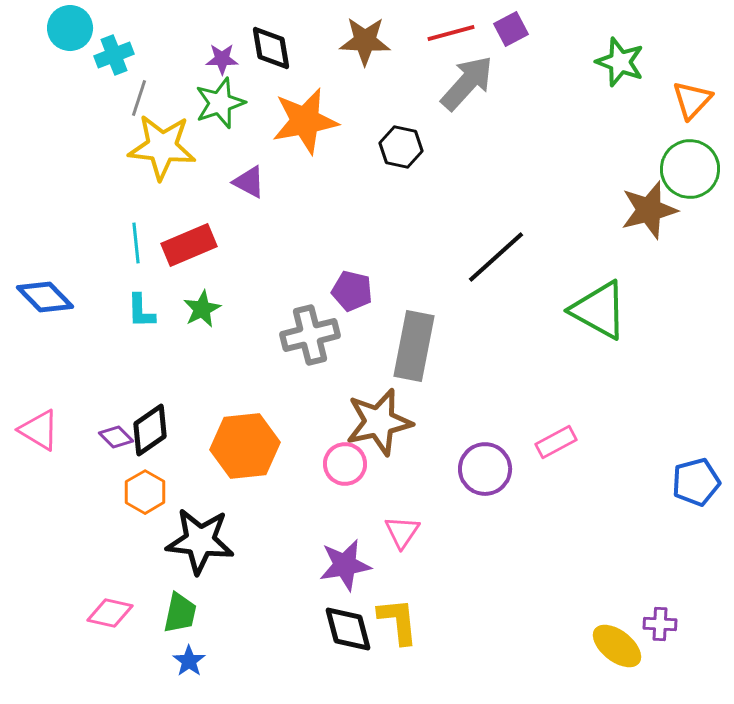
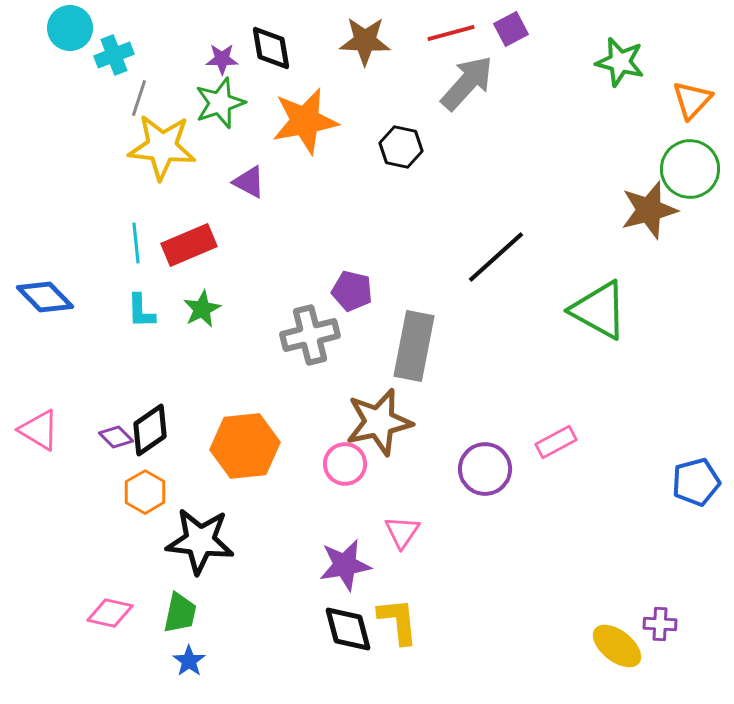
green star at (620, 62): rotated 6 degrees counterclockwise
